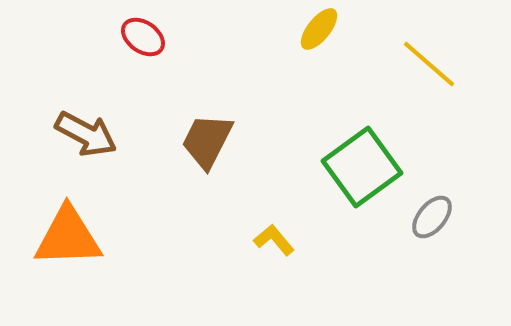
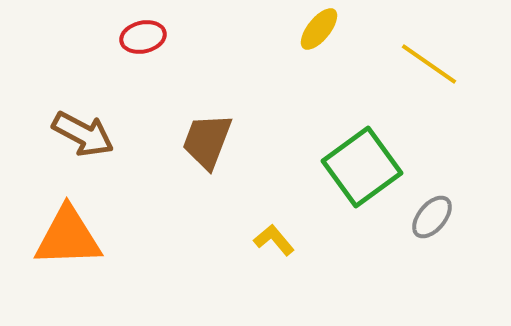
red ellipse: rotated 48 degrees counterclockwise
yellow line: rotated 6 degrees counterclockwise
brown arrow: moved 3 px left
brown trapezoid: rotated 6 degrees counterclockwise
